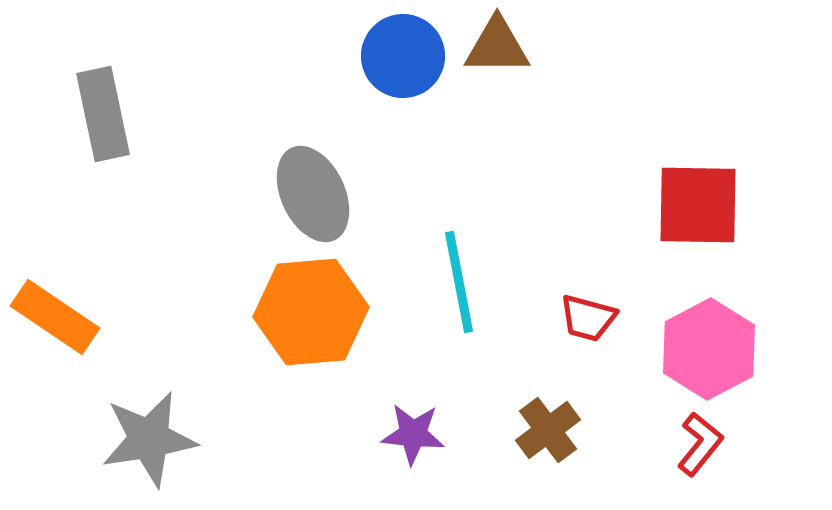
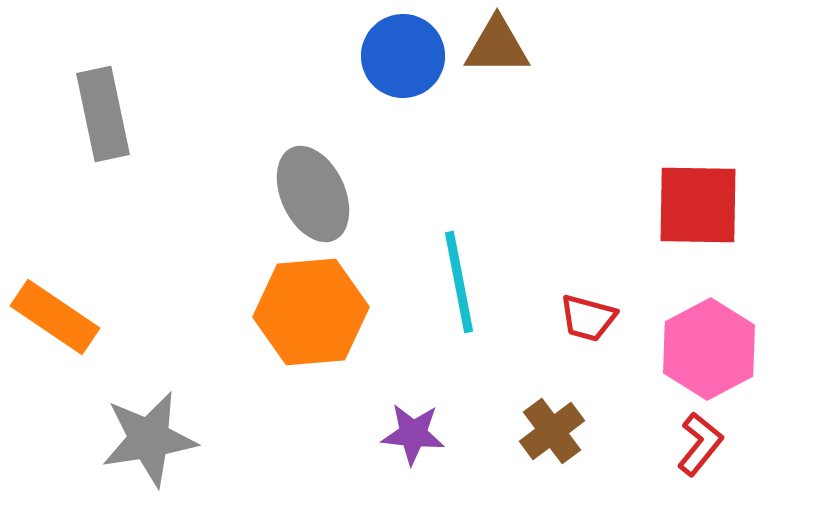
brown cross: moved 4 px right, 1 px down
